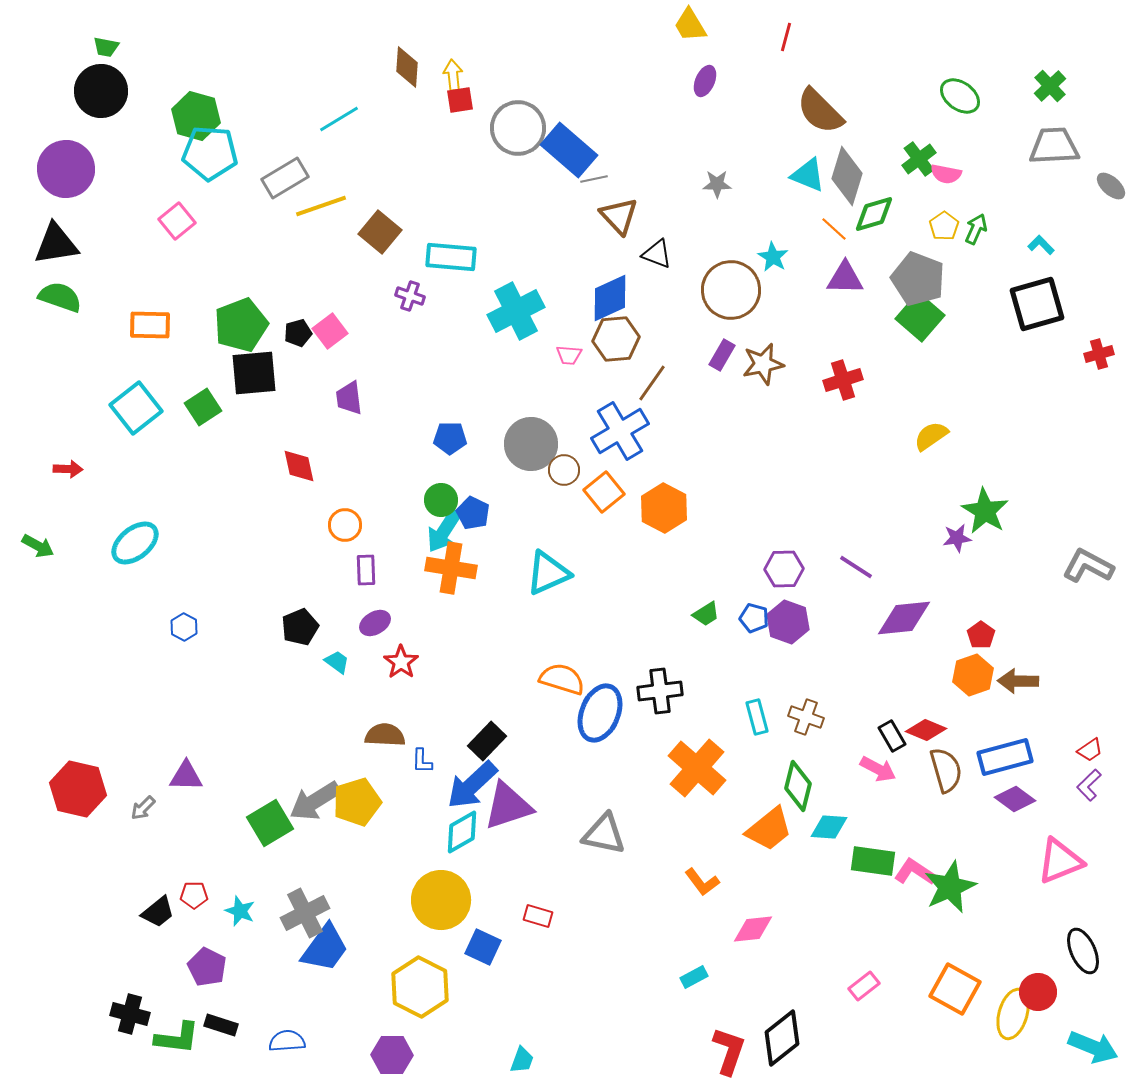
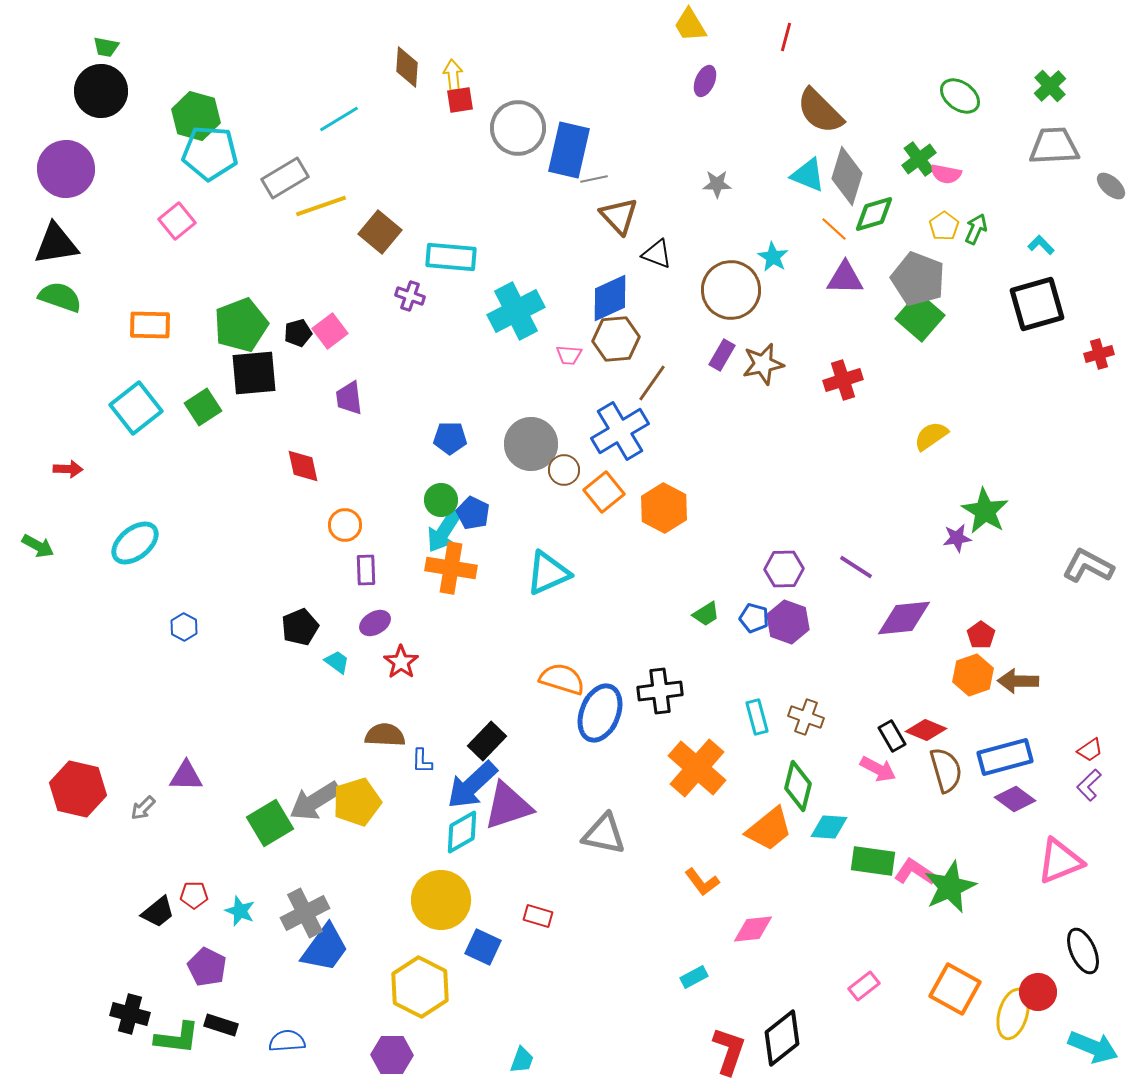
blue rectangle at (569, 150): rotated 62 degrees clockwise
red diamond at (299, 466): moved 4 px right
